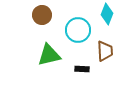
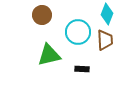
cyan circle: moved 2 px down
brown trapezoid: moved 11 px up
